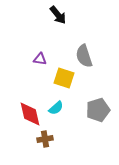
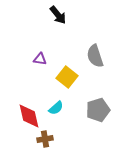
gray semicircle: moved 11 px right
yellow square: moved 3 px right, 1 px up; rotated 20 degrees clockwise
red diamond: moved 1 px left, 2 px down
